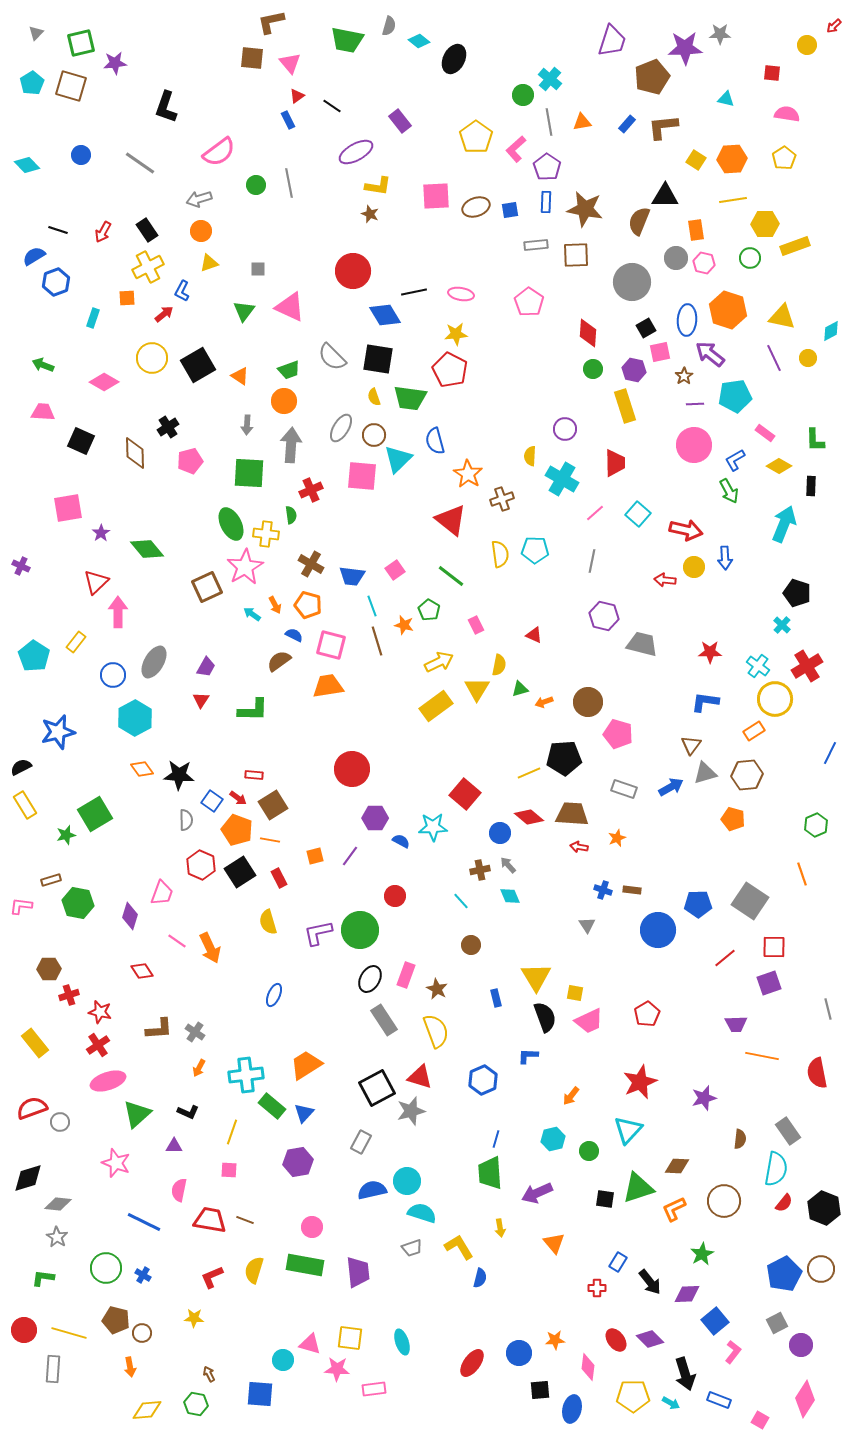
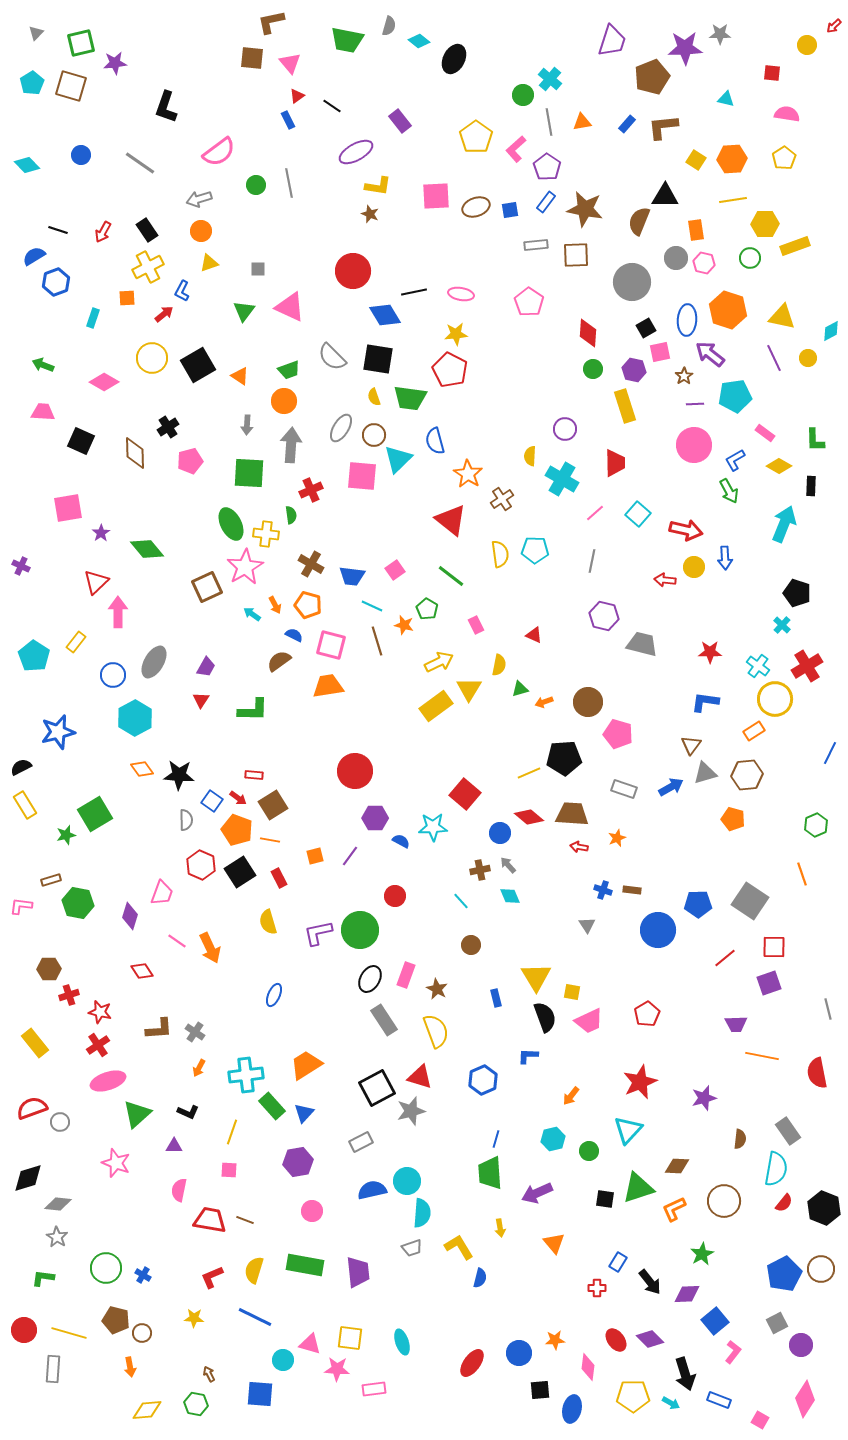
blue rectangle at (546, 202): rotated 35 degrees clockwise
brown cross at (502, 499): rotated 15 degrees counterclockwise
cyan line at (372, 606): rotated 45 degrees counterclockwise
green pentagon at (429, 610): moved 2 px left, 1 px up
yellow triangle at (477, 689): moved 8 px left
red circle at (352, 769): moved 3 px right, 2 px down
yellow square at (575, 993): moved 3 px left, 1 px up
green rectangle at (272, 1106): rotated 8 degrees clockwise
gray rectangle at (361, 1142): rotated 35 degrees clockwise
cyan semicircle at (422, 1213): rotated 76 degrees clockwise
blue line at (144, 1222): moved 111 px right, 95 px down
pink circle at (312, 1227): moved 16 px up
